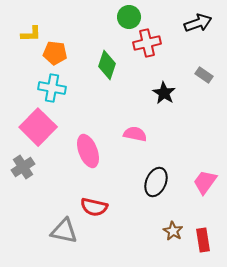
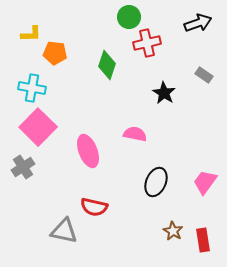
cyan cross: moved 20 px left
